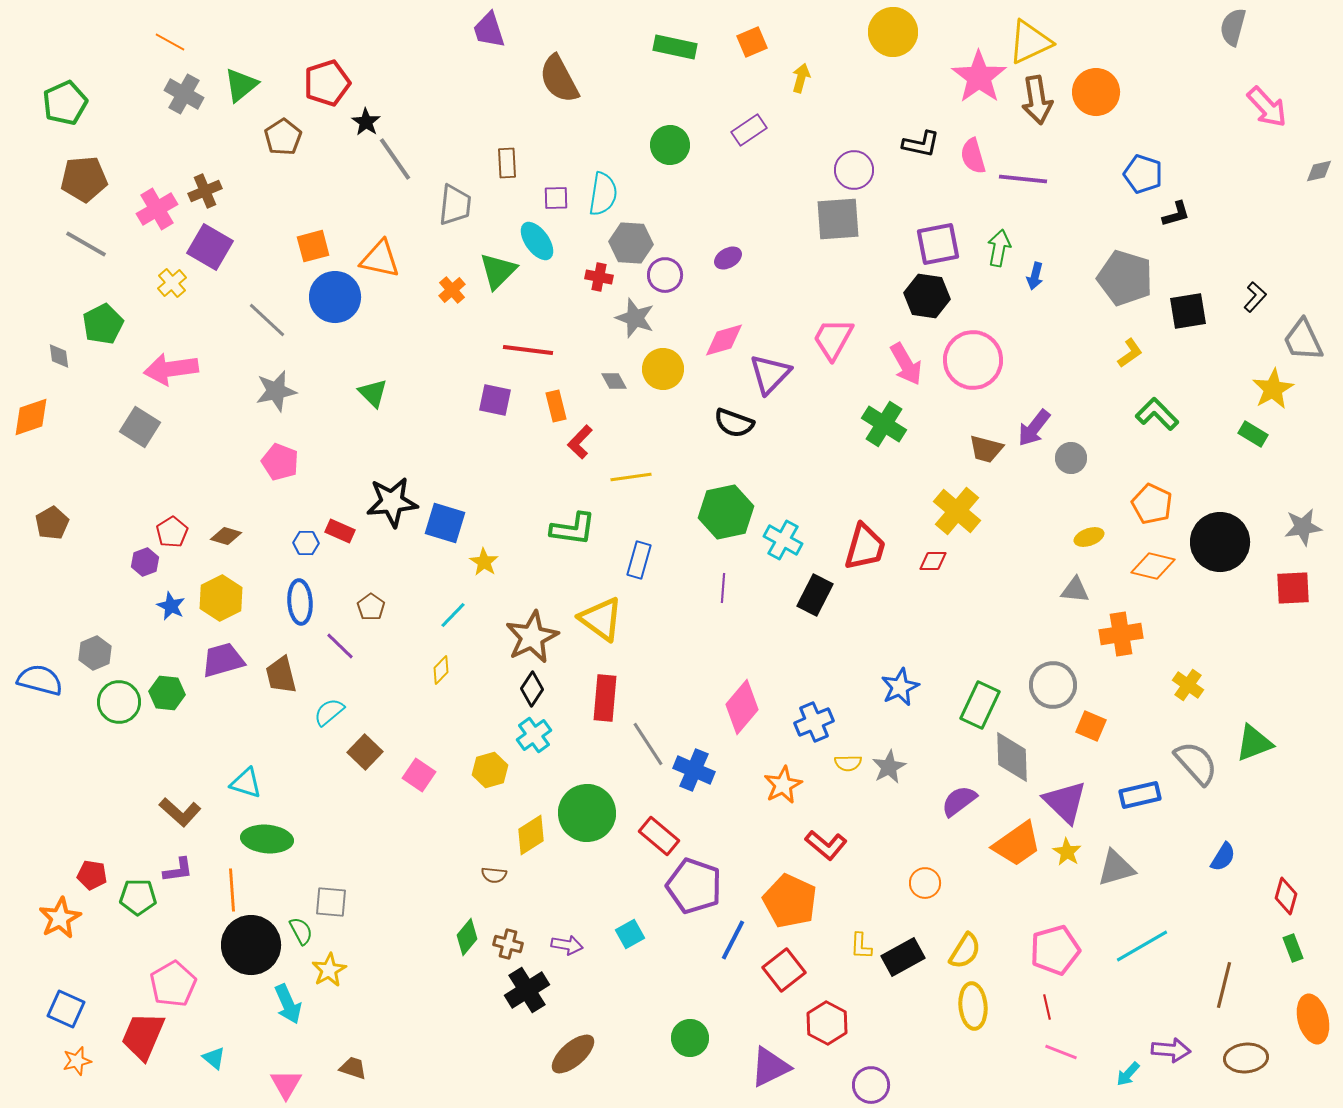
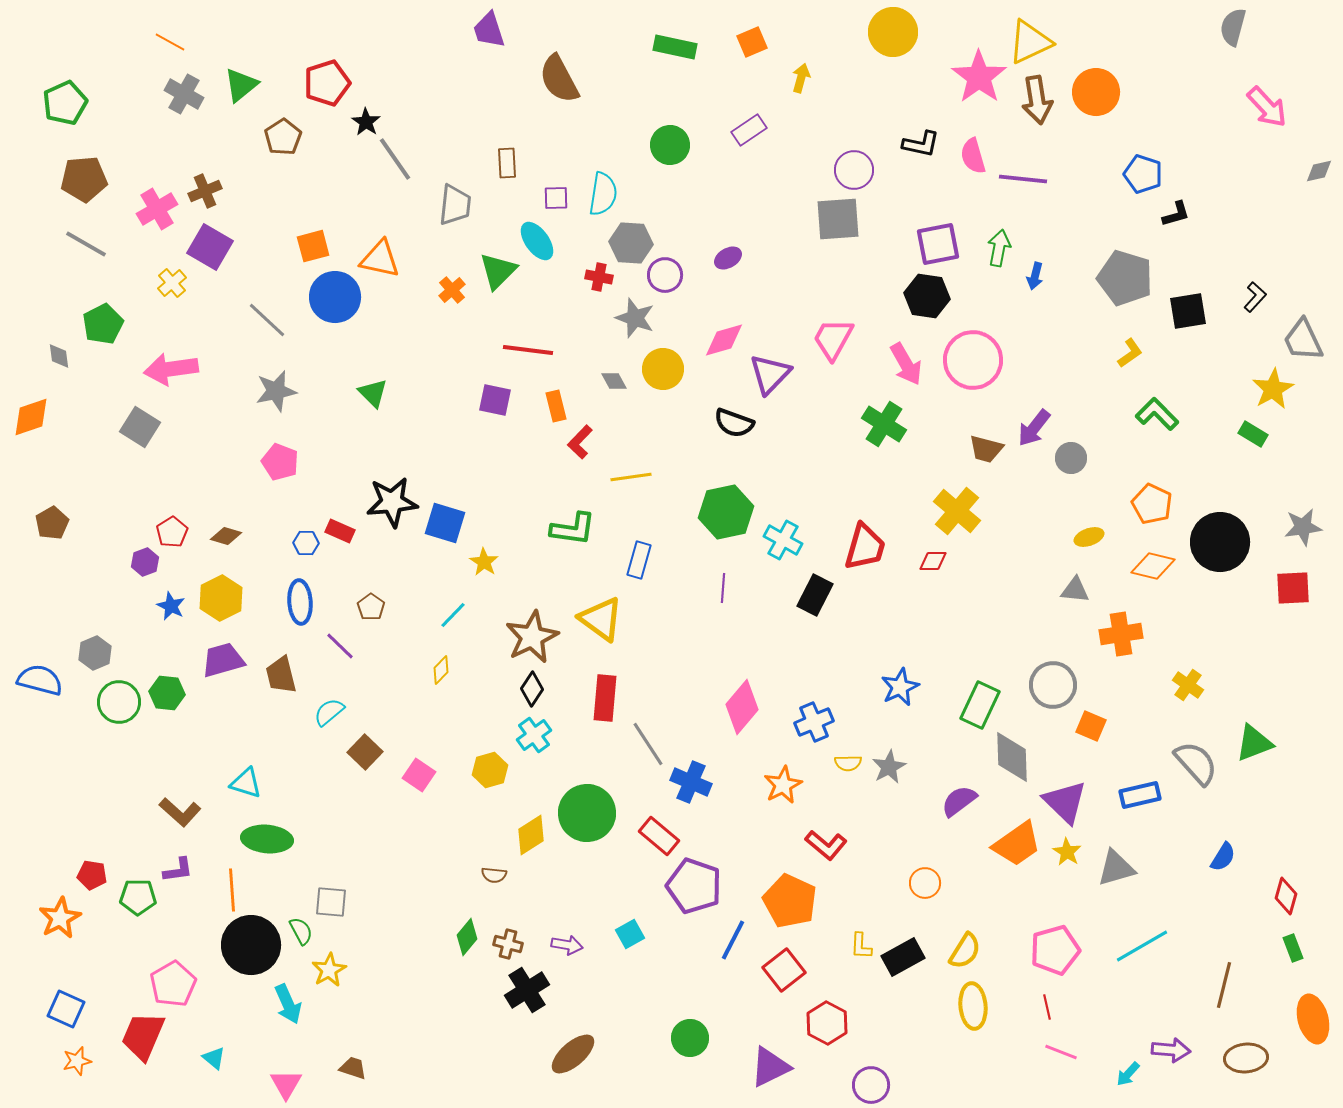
blue cross at (694, 770): moved 3 px left, 12 px down
